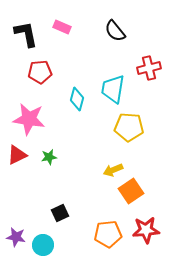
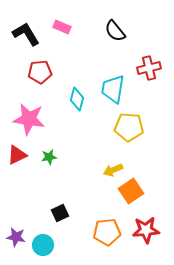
black L-shape: rotated 20 degrees counterclockwise
orange pentagon: moved 1 px left, 2 px up
